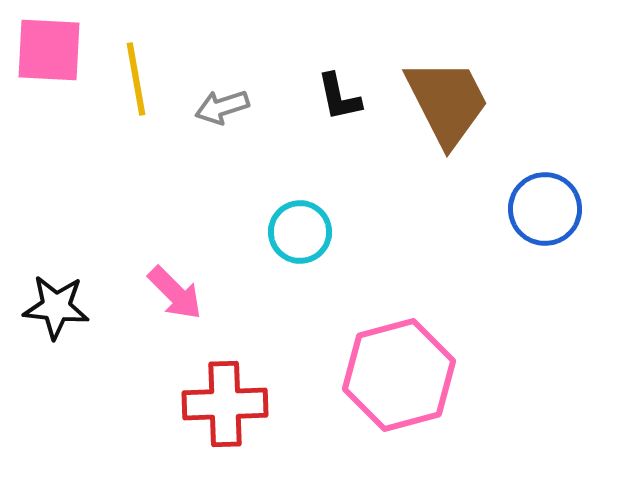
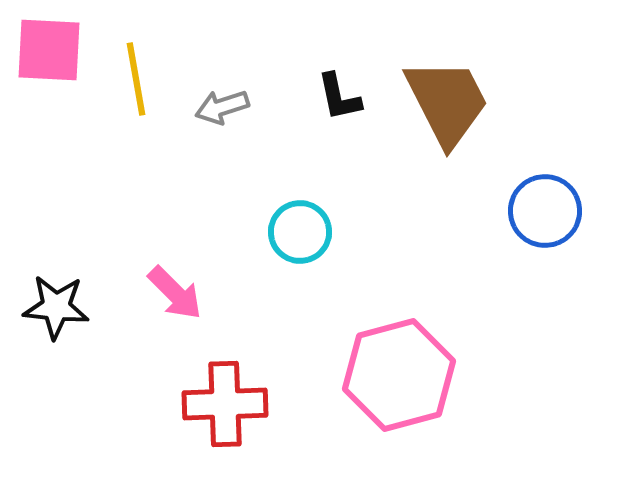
blue circle: moved 2 px down
